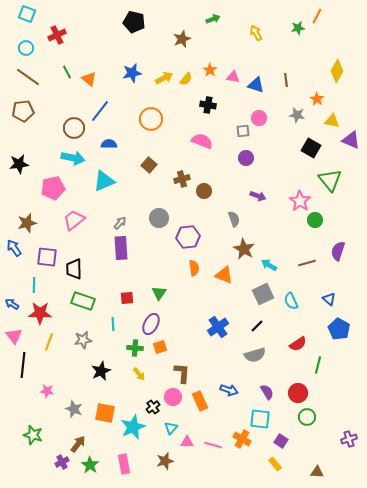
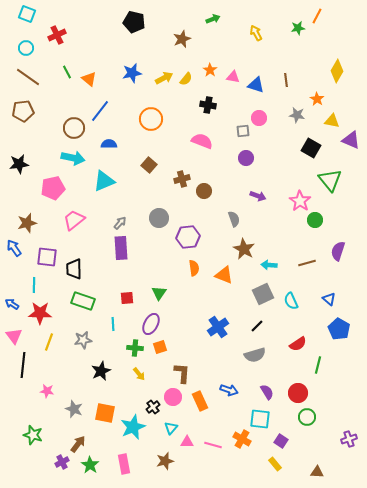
cyan arrow at (269, 265): rotated 28 degrees counterclockwise
